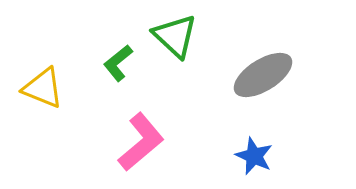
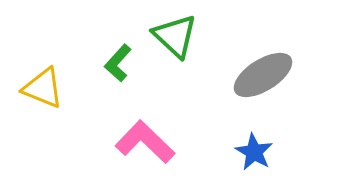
green L-shape: rotated 9 degrees counterclockwise
pink L-shape: moved 4 px right; rotated 96 degrees counterclockwise
blue star: moved 4 px up; rotated 6 degrees clockwise
